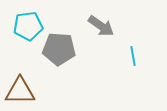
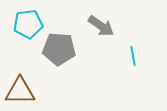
cyan pentagon: moved 2 px up
